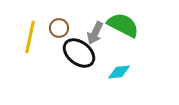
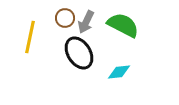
brown circle: moved 6 px right, 10 px up
gray arrow: moved 9 px left, 11 px up
black ellipse: rotated 20 degrees clockwise
